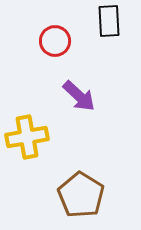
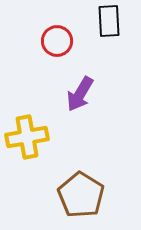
red circle: moved 2 px right
purple arrow: moved 1 px right, 2 px up; rotated 78 degrees clockwise
